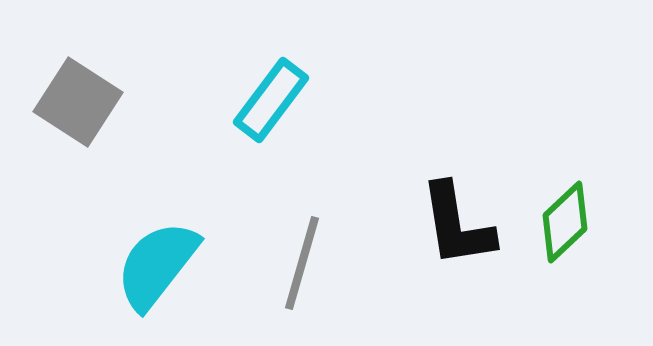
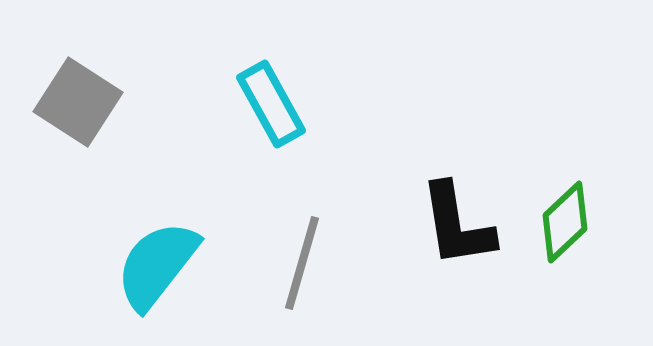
cyan rectangle: moved 4 px down; rotated 66 degrees counterclockwise
